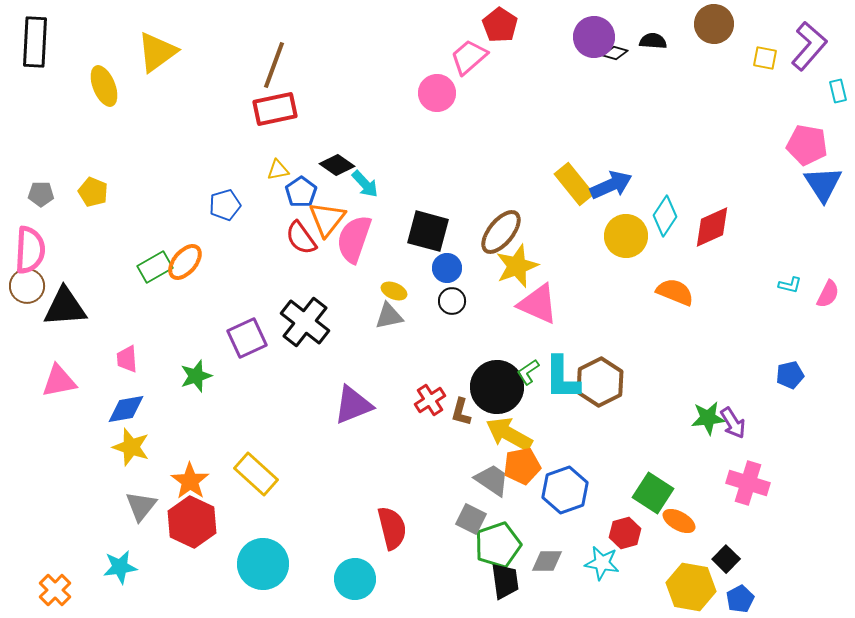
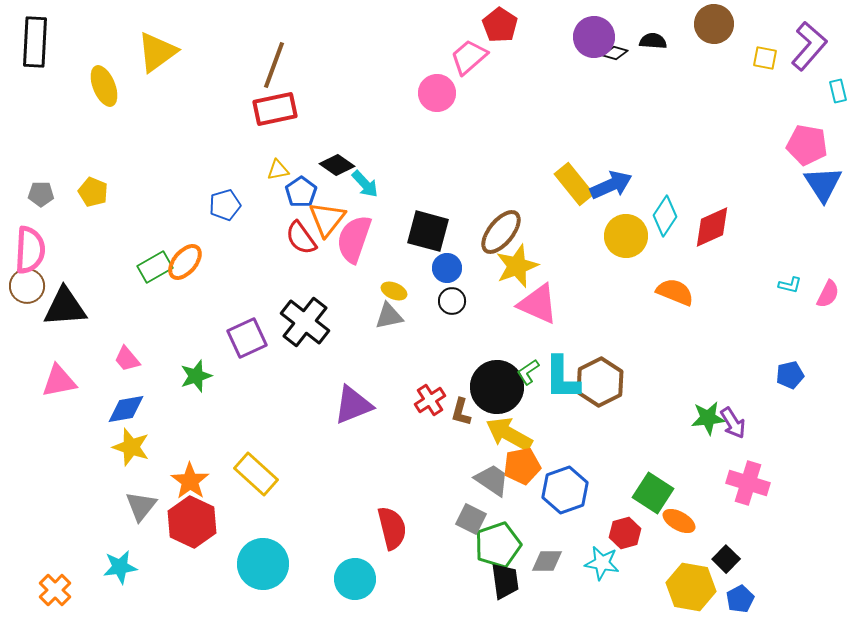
pink trapezoid at (127, 359): rotated 36 degrees counterclockwise
